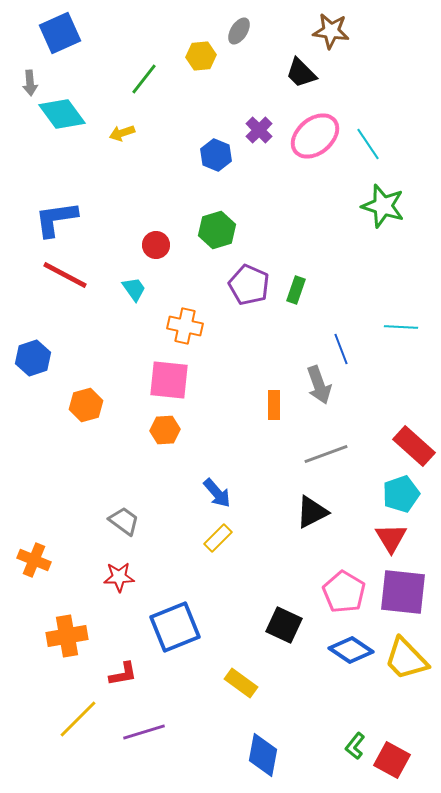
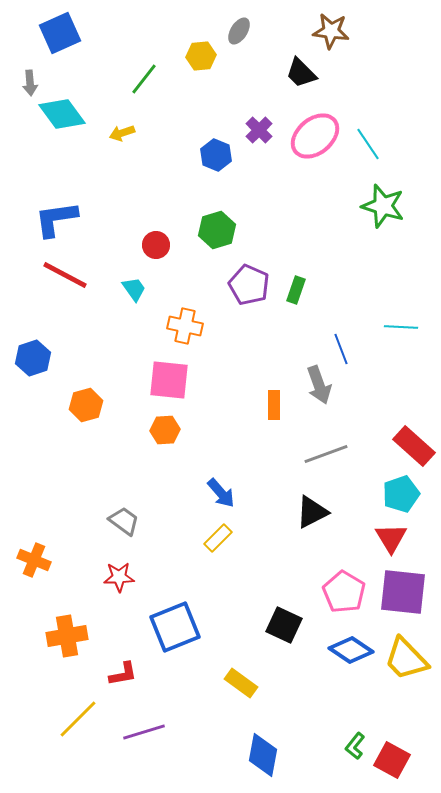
blue arrow at (217, 493): moved 4 px right
